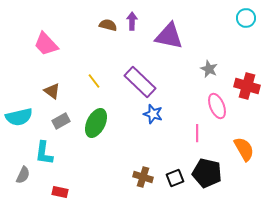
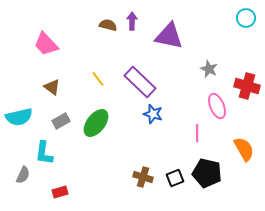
yellow line: moved 4 px right, 2 px up
brown triangle: moved 4 px up
green ellipse: rotated 12 degrees clockwise
red rectangle: rotated 28 degrees counterclockwise
